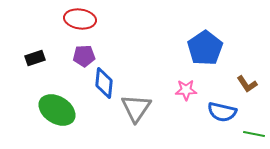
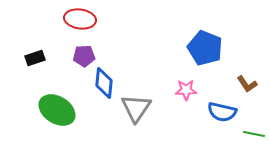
blue pentagon: rotated 16 degrees counterclockwise
